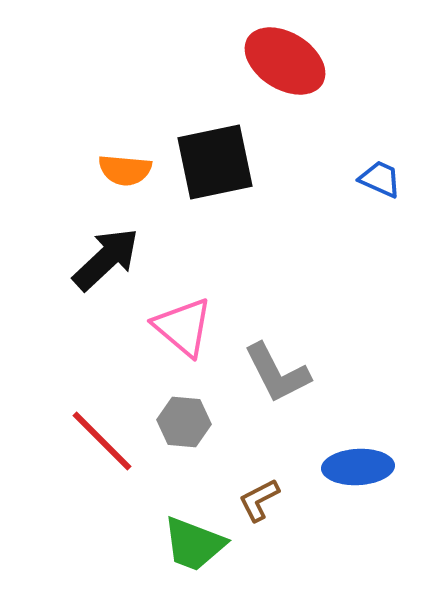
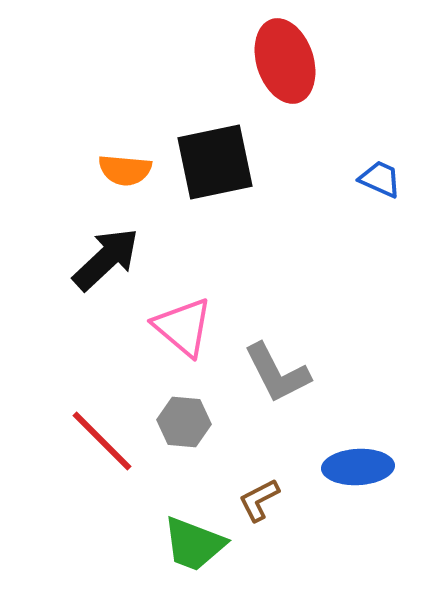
red ellipse: rotated 40 degrees clockwise
